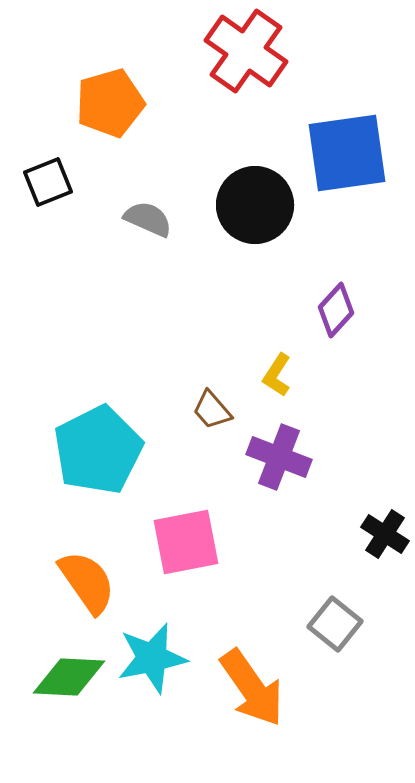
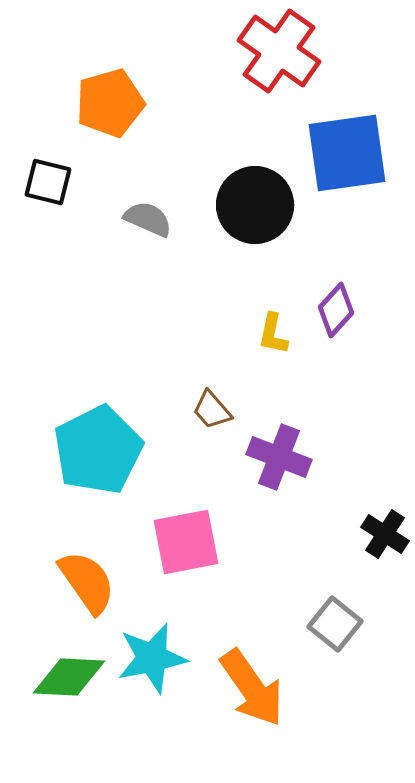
red cross: moved 33 px right
black square: rotated 36 degrees clockwise
yellow L-shape: moved 4 px left, 41 px up; rotated 21 degrees counterclockwise
